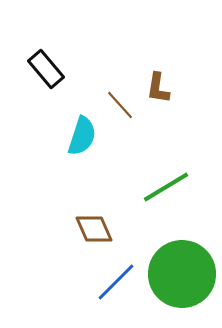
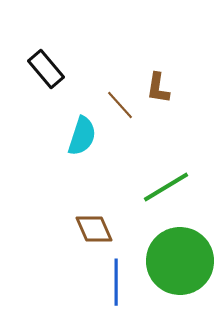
green circle: moved 2 px left, 13 px up
blue line: rotated 45 degrees counterclockwise
